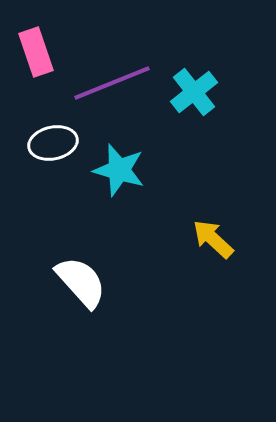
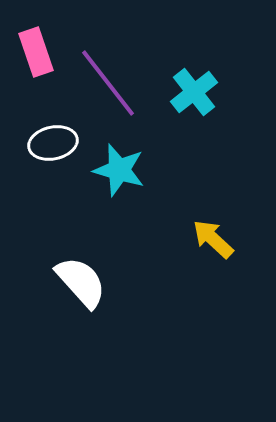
purple line: moved 4 px left; rotated 74 degrees clockwise
